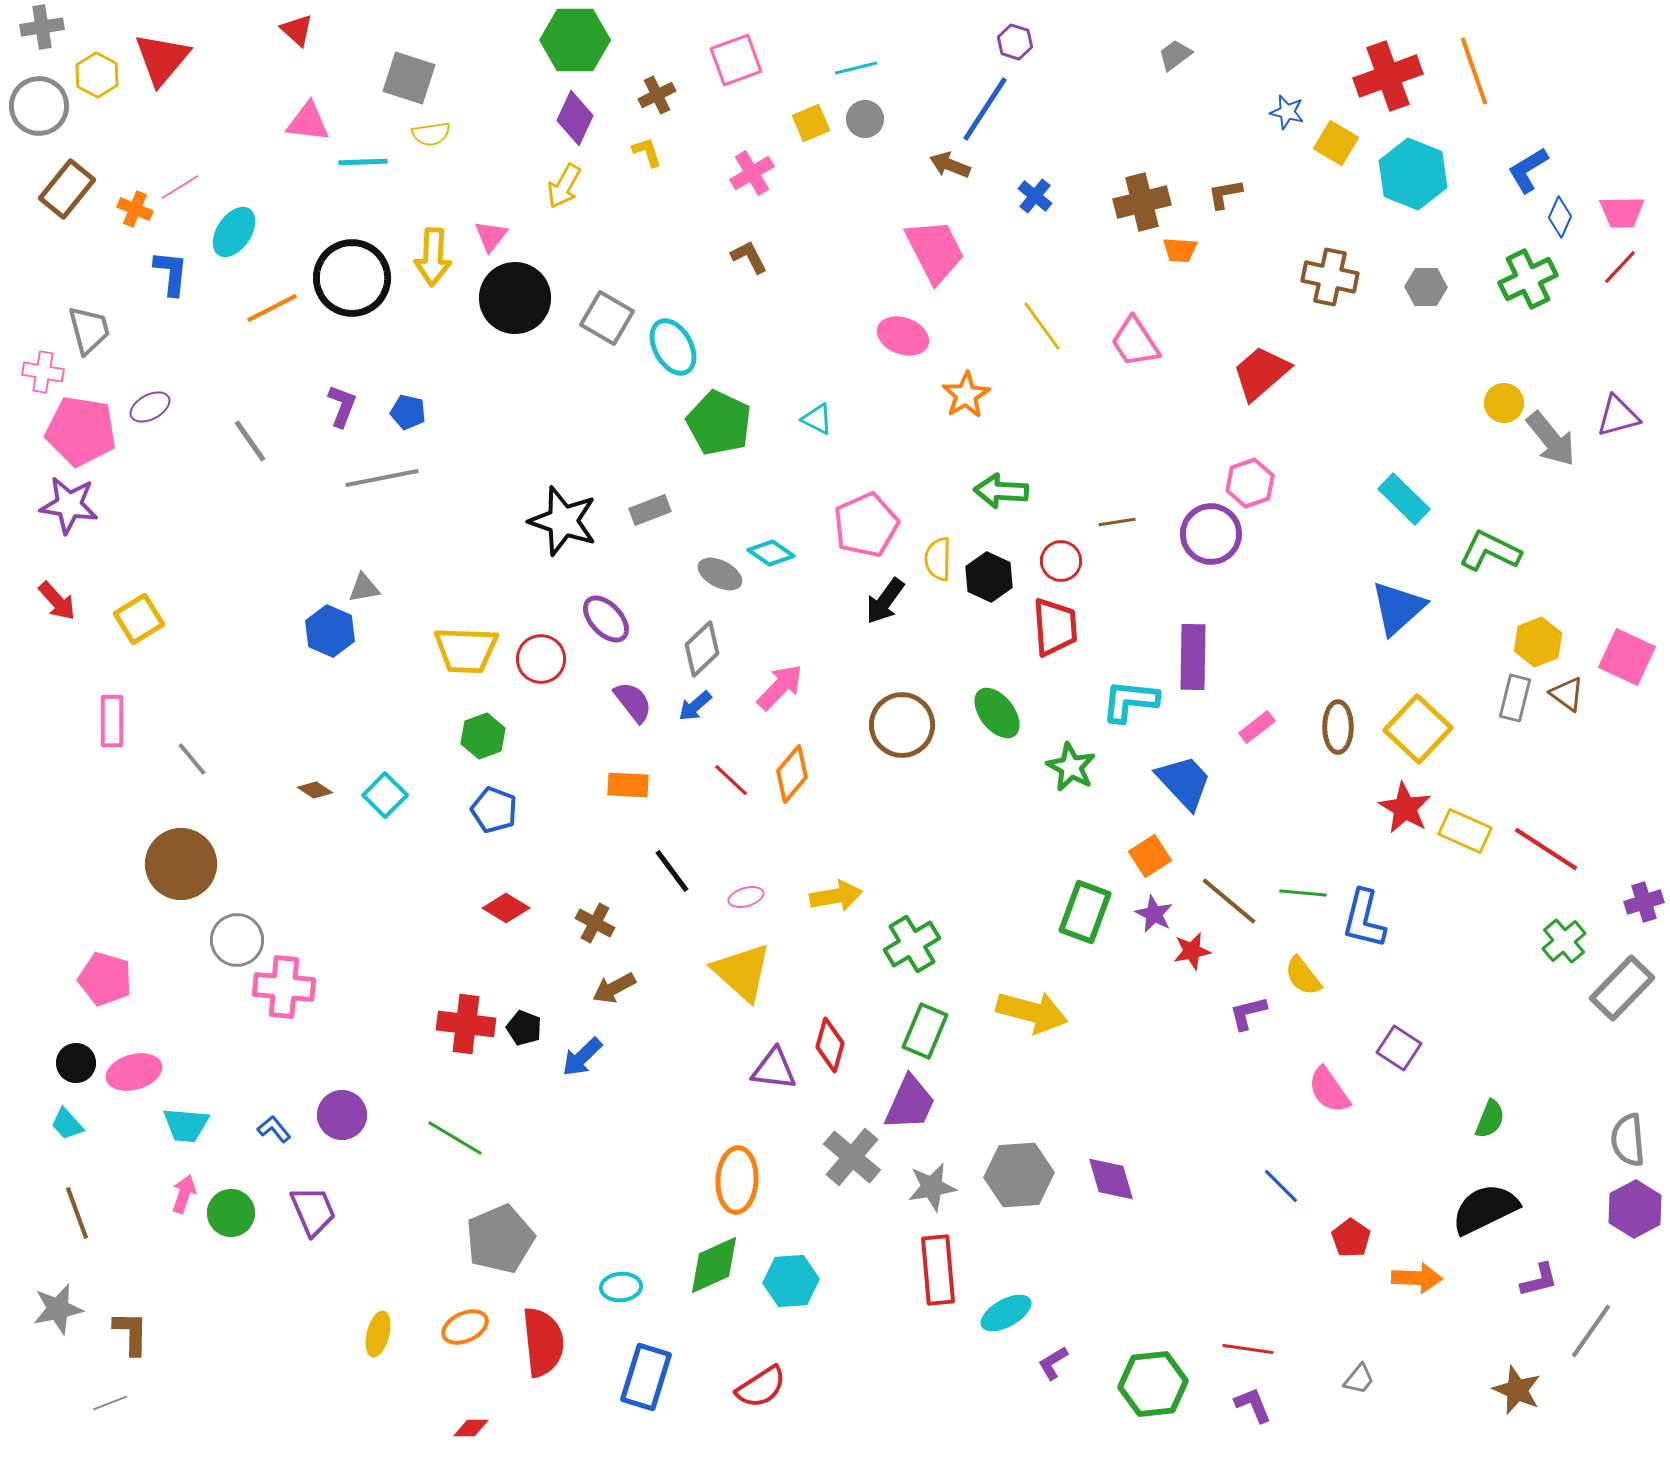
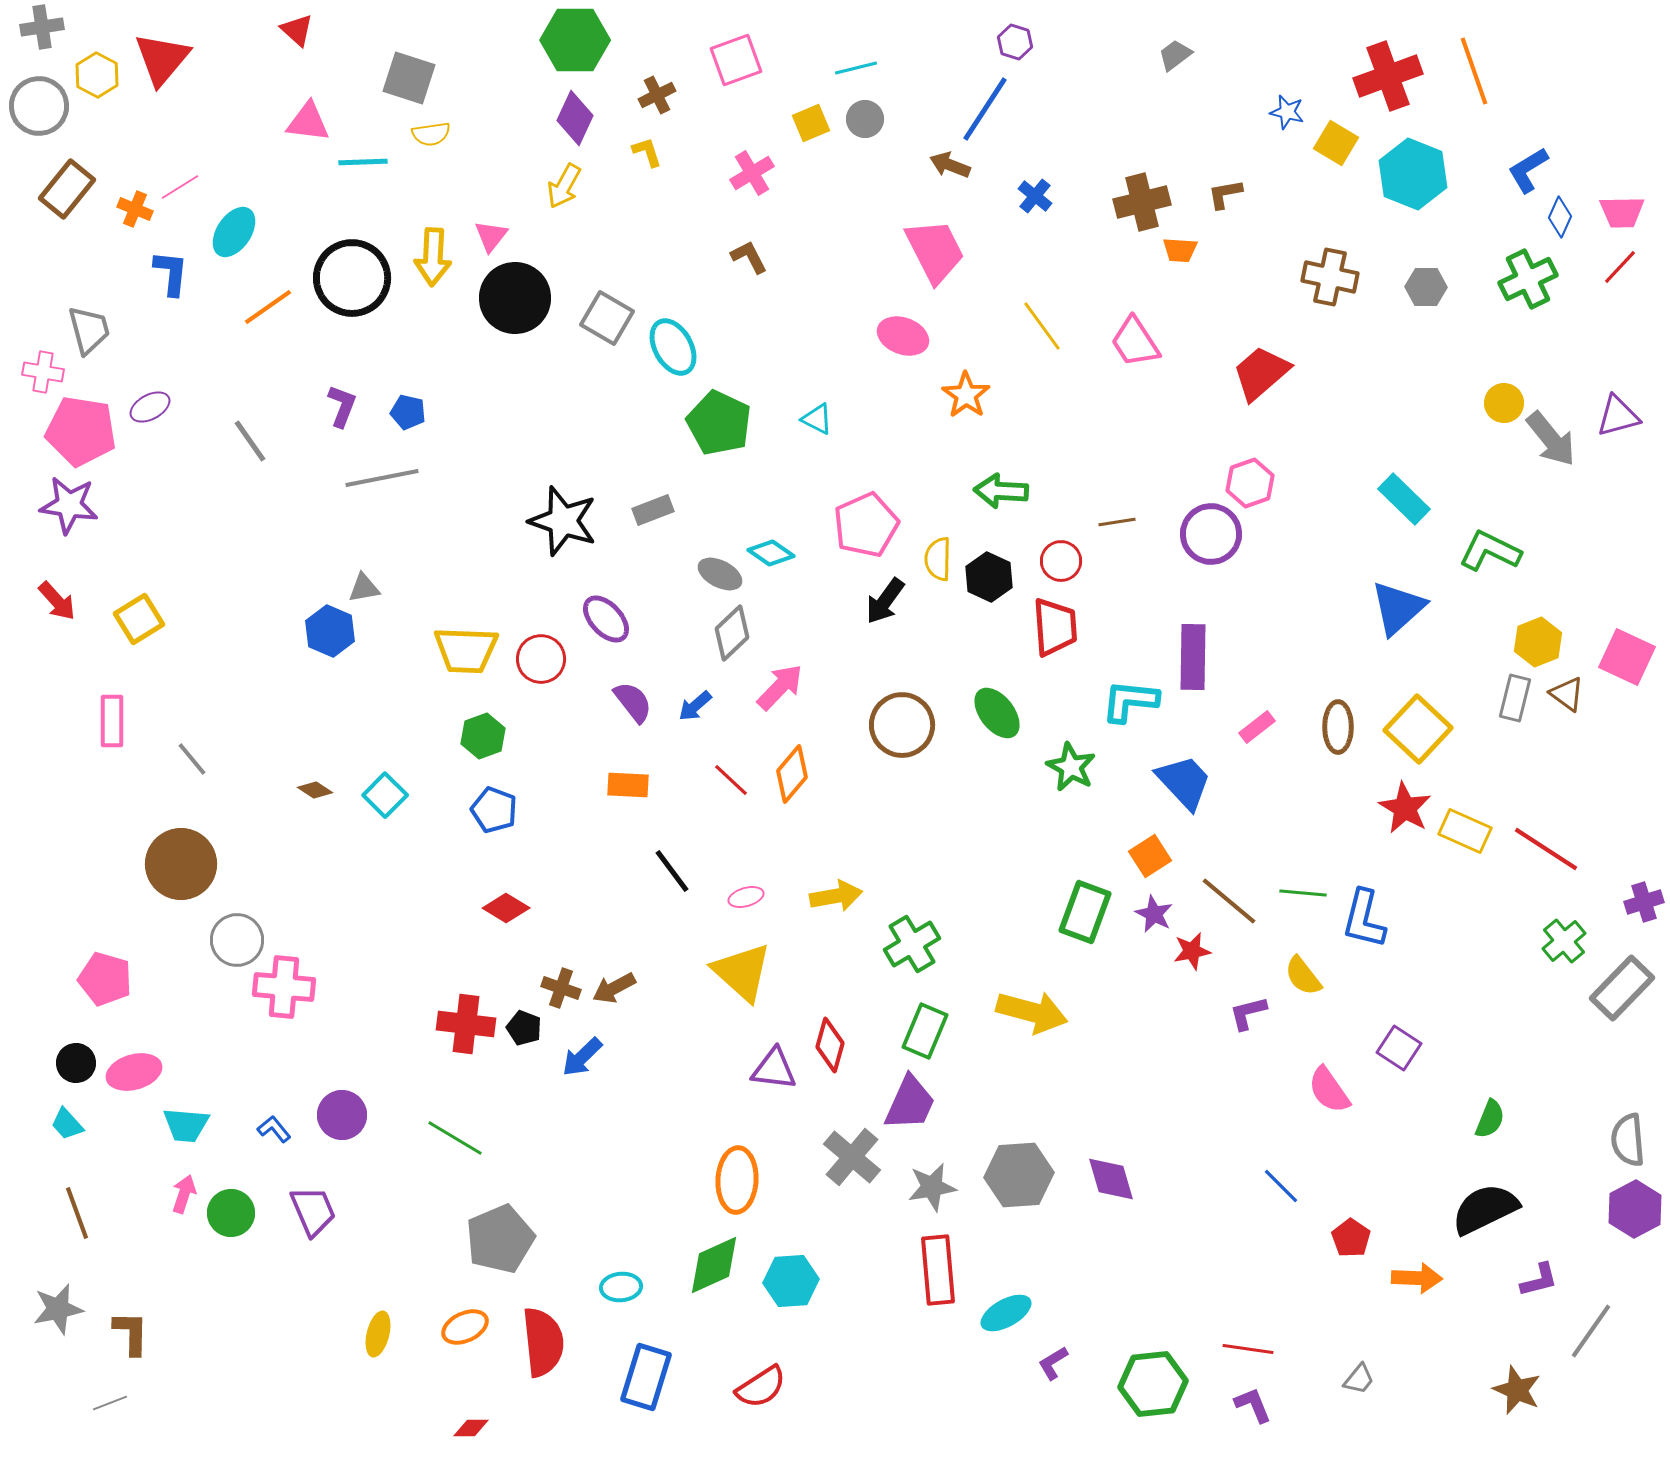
orange line at (272, 308): moved 4 px left, 1 px up; rotated 8 degrees counterclockwise
orange star at (966, 395): rotated 6 degrees counterclockwise
gray rectangle at (650, 510): moved 3 px right
gray diamond at (702, 649): moved 30 px right, 16 px up
brown cross at (595, 923): moved 34 px left, 65 px down; rotated 9 degrees counterclockwise
